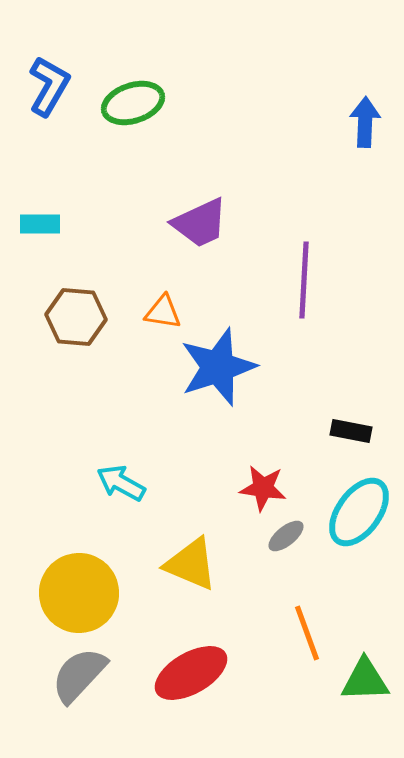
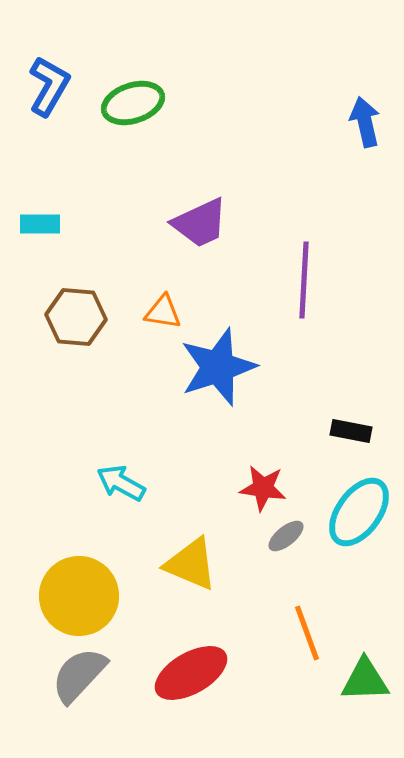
blue arrow: rotated 15 degrees counterclockwise
yellow circle: moved 3 px down
